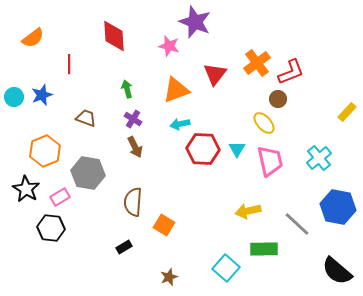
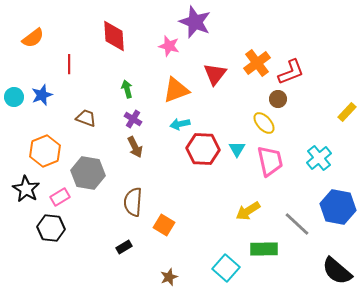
yellow arrow: rotated 20 degrees counterclockwise
